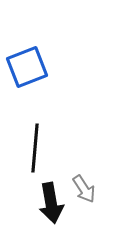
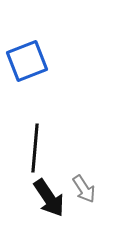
blue square: moved 6 px up
black arrow: moved 2 px left, 5 px up; rotated 24 degrees counterclockwise
